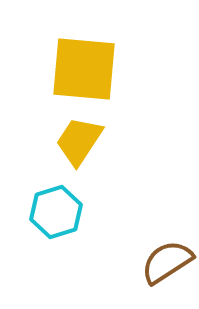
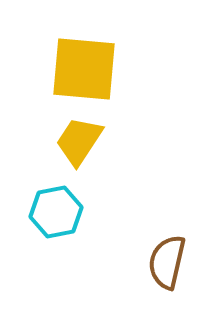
cyan hexagon: rotated 6 degrees clockwise
brown semicircle: rotated 44 degrees counterclockwise
